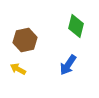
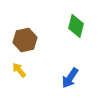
blue arrow: moved 2 px right, 13 px down
yellow arrow: moved 1 px right, 1 px down; rotated 21 degrees clockwise
